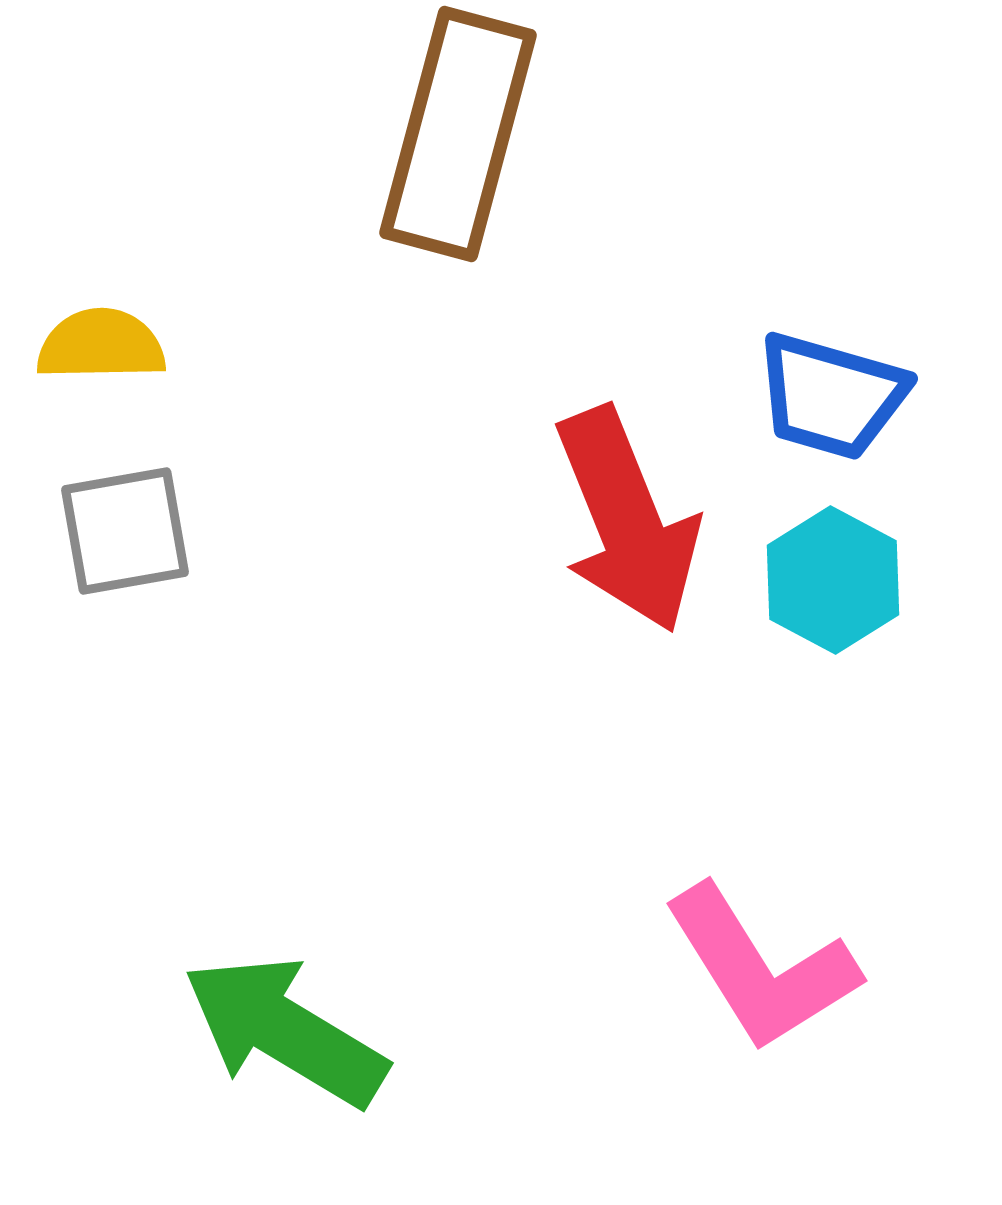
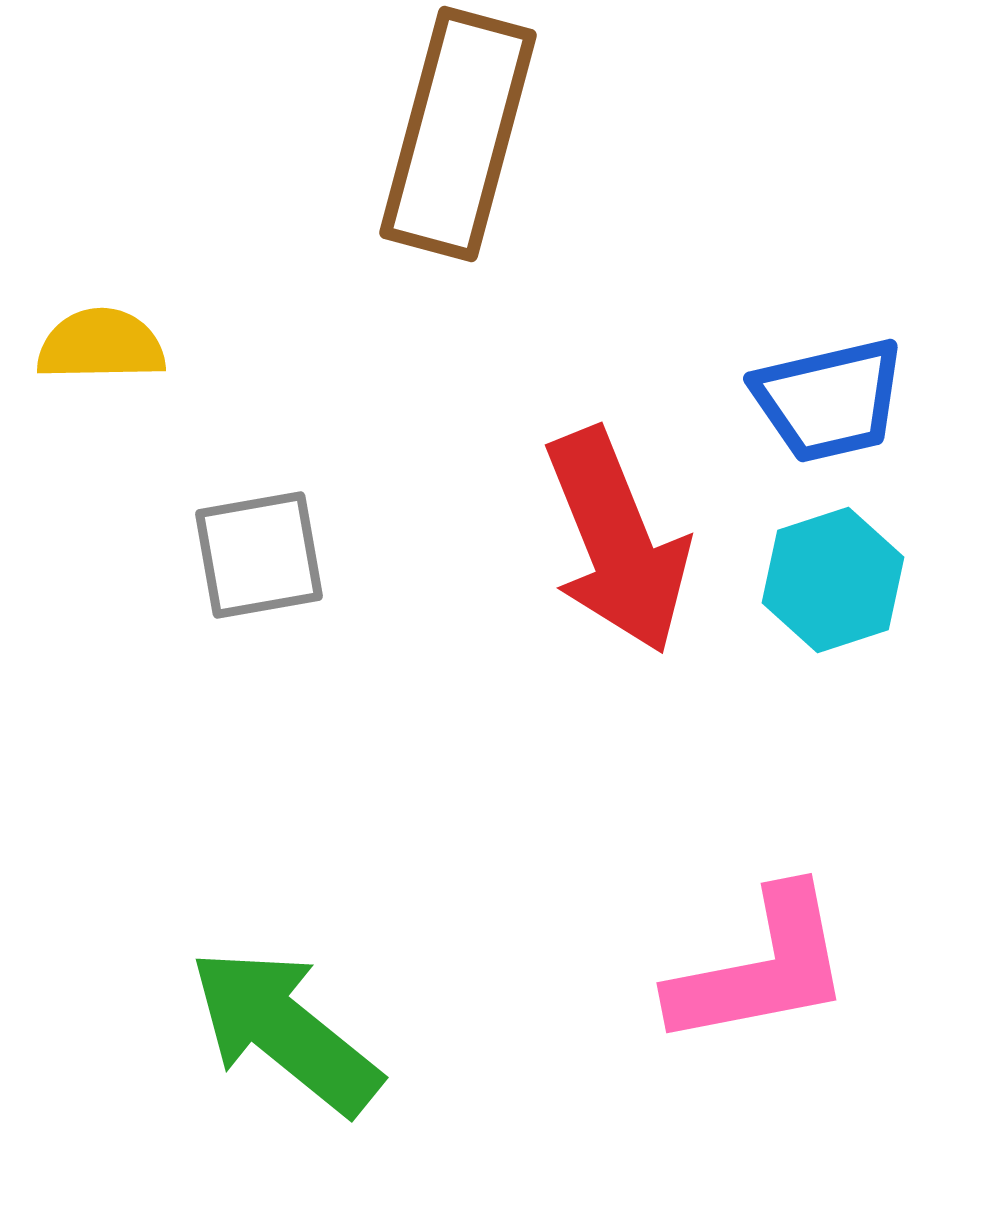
blue trapezoid: moved 2 px left, 4 px down; rotated 29 degrees counterclockwise
red arrow: moved 10 px left, 21 px down
gray square: moved 134 px right, 24 px down
cyan hexagon: rotated 14 degrees clockwise
pink L-shape: rotated 69 degrees counterclockwise
green arrow: rotated 8 degrees clockwise
